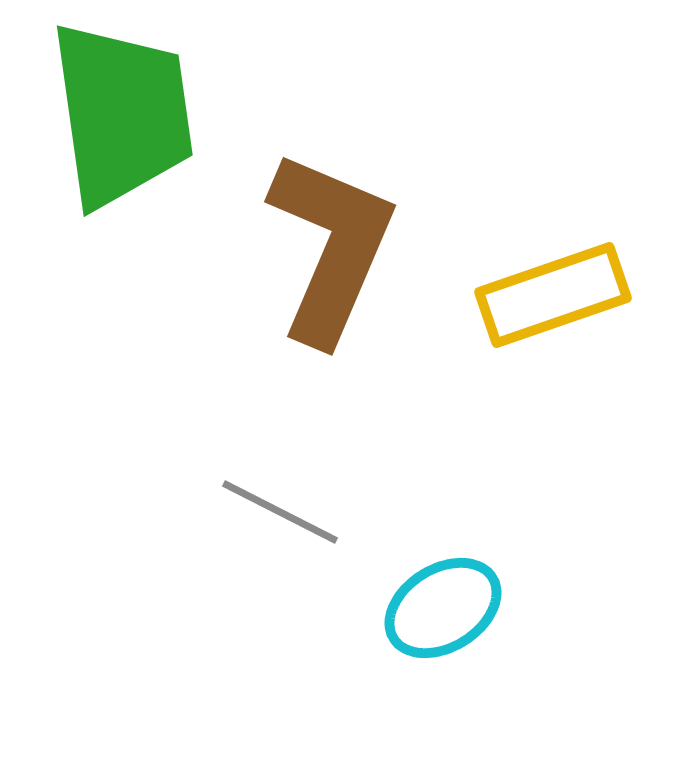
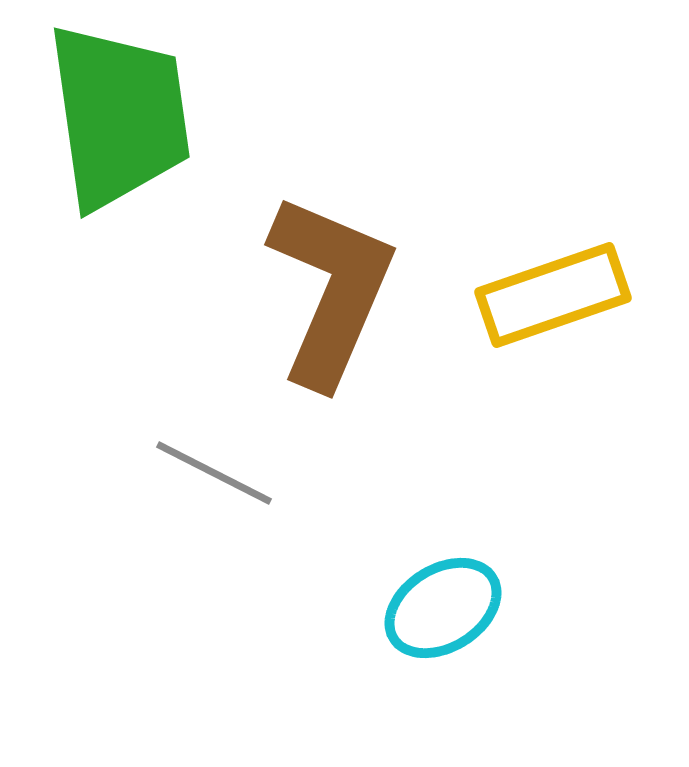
green trapezoid: moved 3 px left, 2 px down
brown L-shape: moved 43 px down
gray line: moved 66 px left, 39 px up
